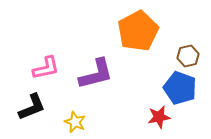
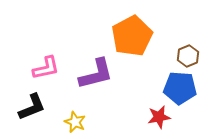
orange pentagon: moved 6 px left, 5 px down
brown hexagon: rotated 10 degrees counterclockwise
blue pentagon: rotated 16 degrees counterclockwise
